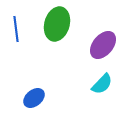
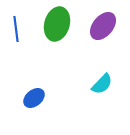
purple ellipse: moved 19 px up
